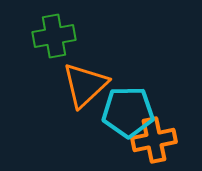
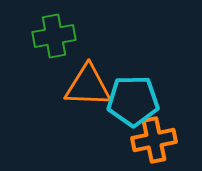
orange triangle: moved 3 px right, 1 px down; rotated 45 degrees clockwise
cyan pentagon: moved 5 px right, 11 px up
